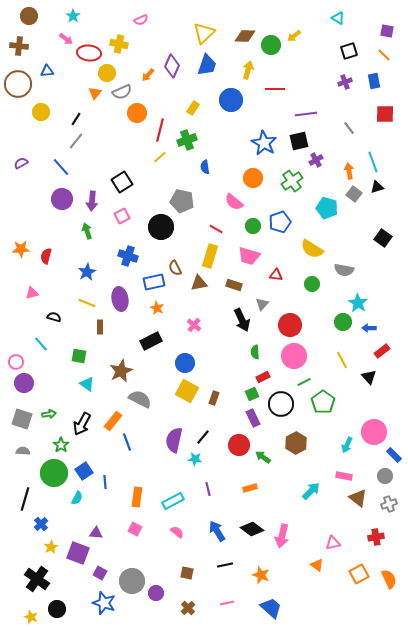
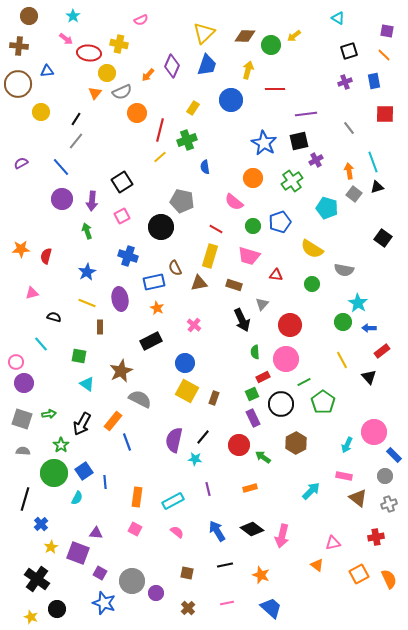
pink circle at (294, 356): moved 8 px left, 3 px down
